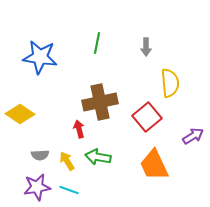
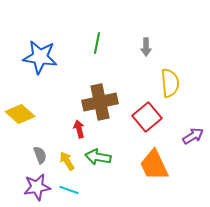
yellow diamond: rotated 8 degrees clockwise
gray semicircle: rotated 108 degrees counterclockwise
